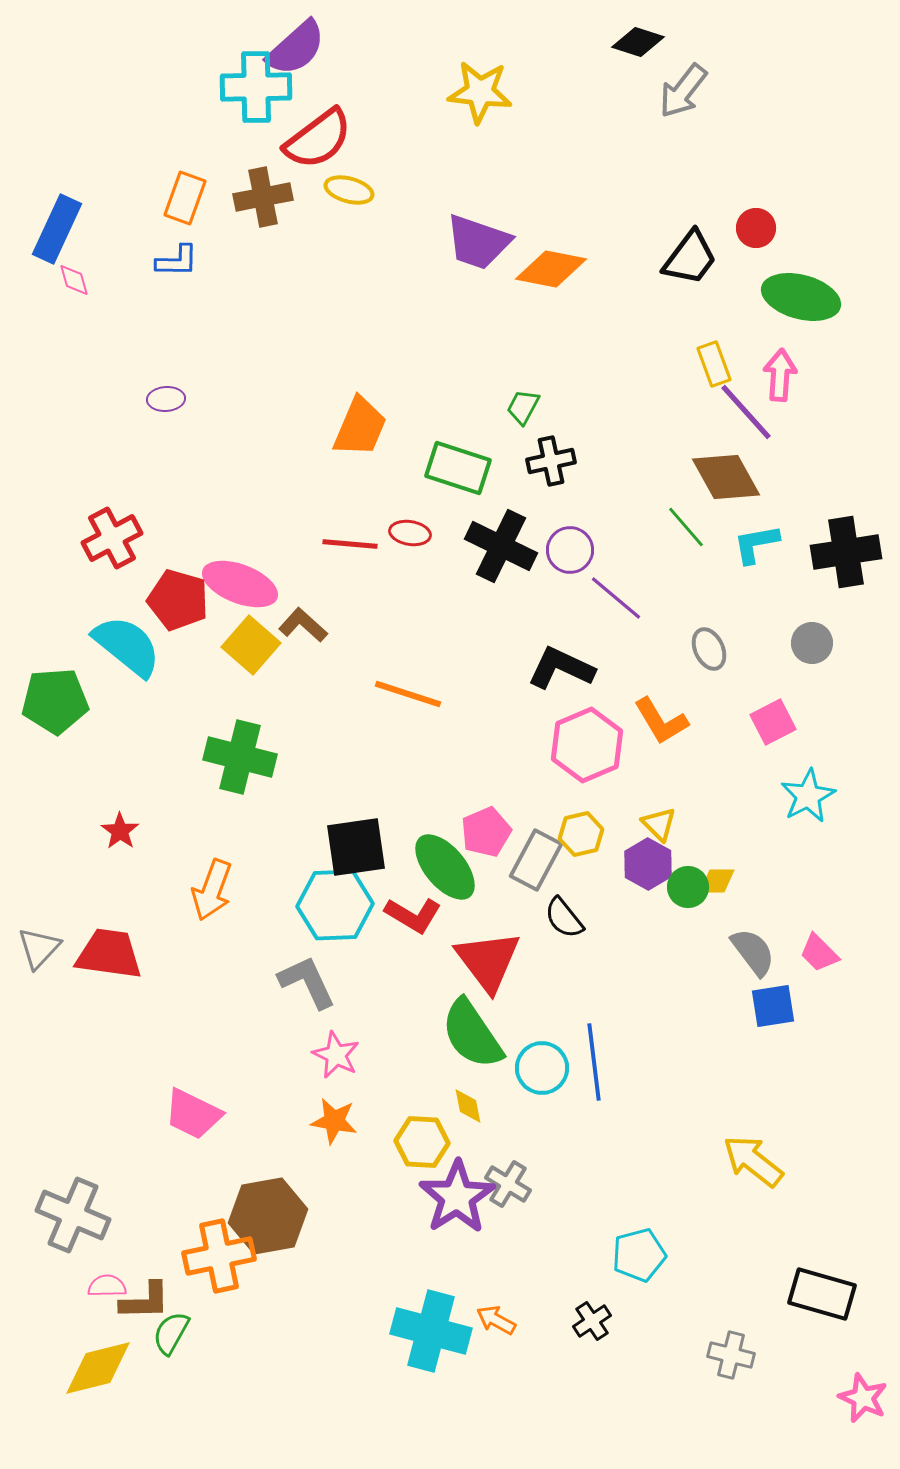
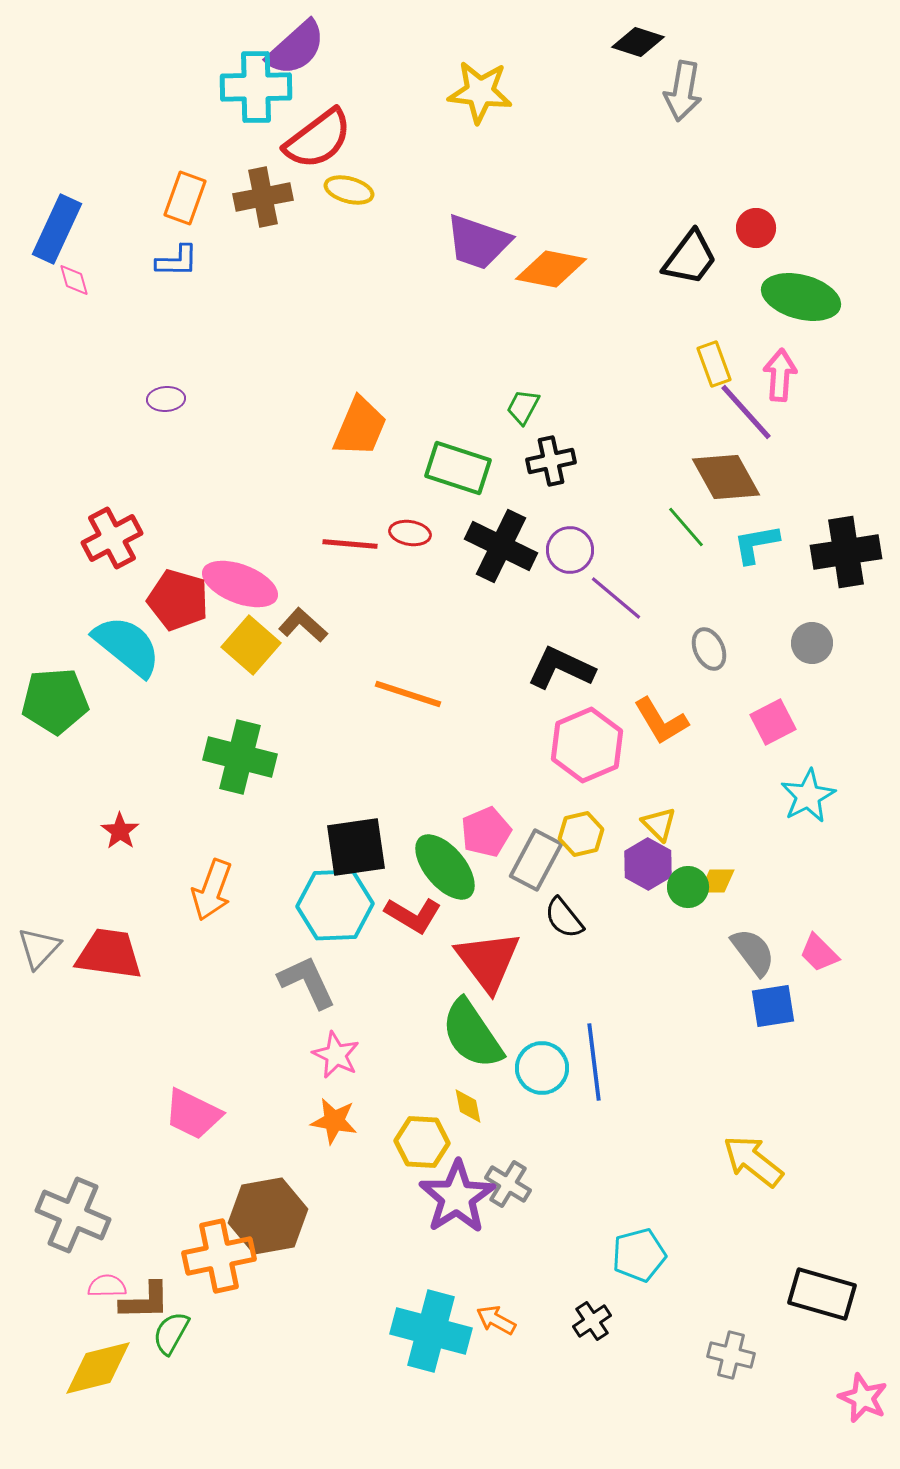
gray arrow at (683, 91): rotated 28 degrees counterclockwise
